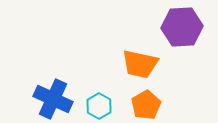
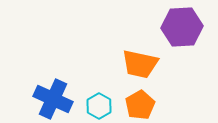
orange pentagon: moved 6 px left
